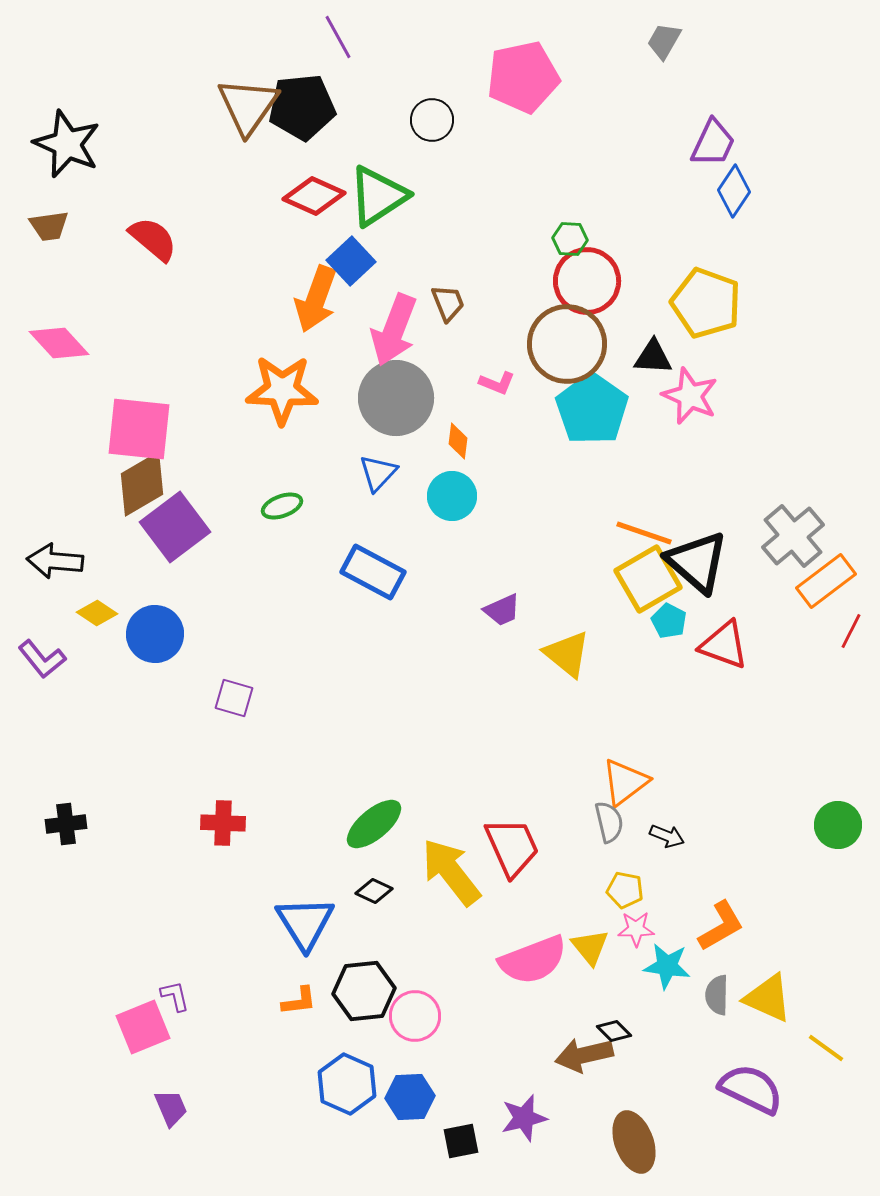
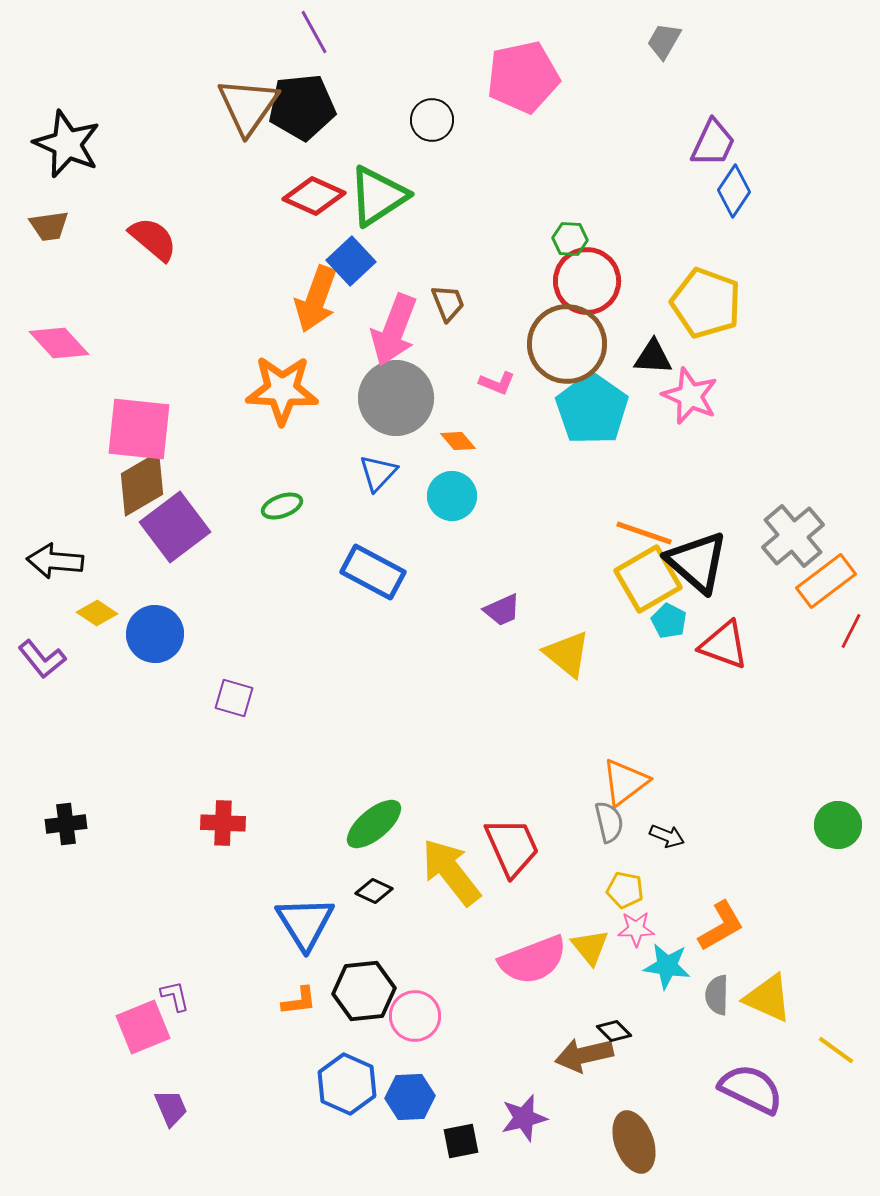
purple line at (338, 37): moved 24 px left, 5 px up
orange diamond at (458, 441): rotated 48 degrees counterclockwise
yellow line at (826, 1048): moved 10 px right, 2 px down
